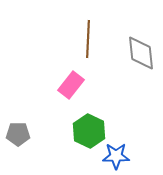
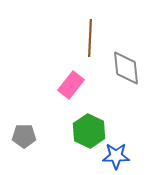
brown line: moved 2 px right, 1 px up
gray diamond: moved 15 px left, 15 px down
gray pentagon: moved 6 px right, 2 px down
